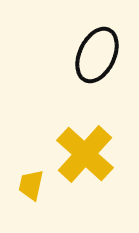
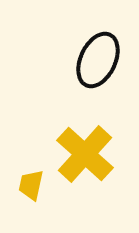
black ellipse: moved 1 px right, 5 px down
